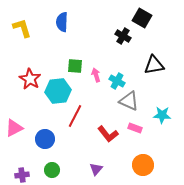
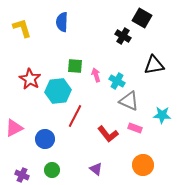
purple triangle: rotated 32 degrees counterclockwise
purple cross: rotated 32 degrees clockwise
